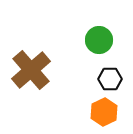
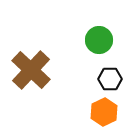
brown cross: rotated 6 degrees counterclockwise
